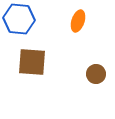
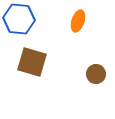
brown square: rotated 12 degrees clockwise
